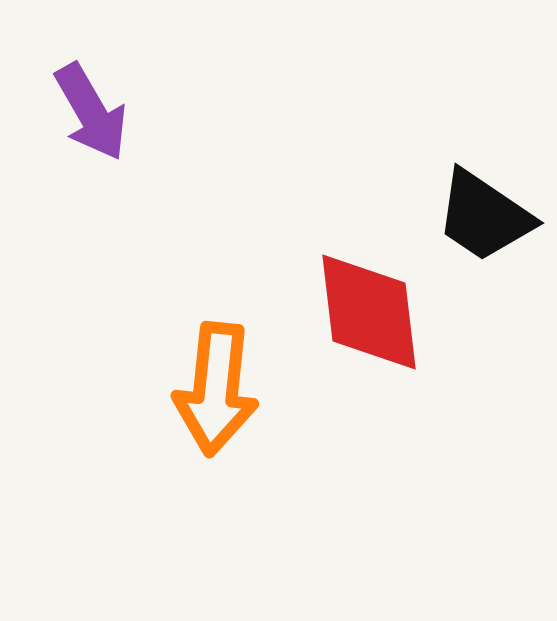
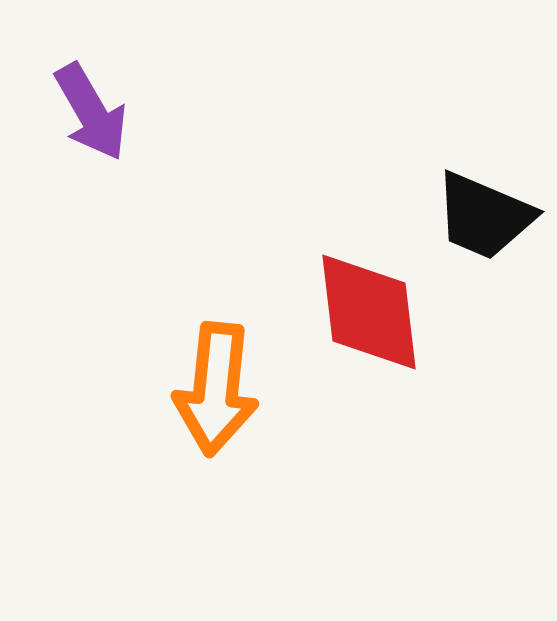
black trapezoid: rotated 11 degrees counterclockwise
